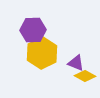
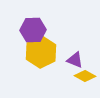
yellow hexagon: moved 1 px left, 1 px up
purple triangle: moved 1 px left, 3 px up
